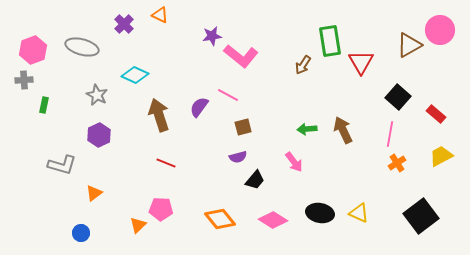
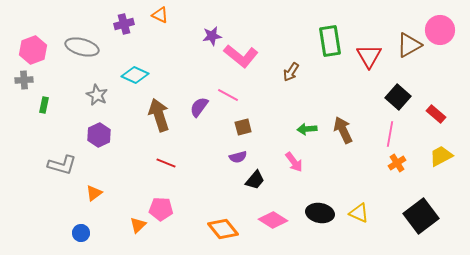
purple cross at (124, 24): rotated 30 degrees clockwise
red triangle at (361, 62): moved 8 px right, 6 px up
brown arrow at (303, 65): moved 12 px left, 7 px down
orange diamond at (220, 219): moved 3 px right, 10 px down
